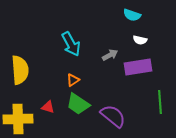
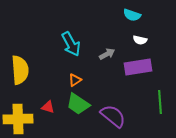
gray arrow: moved 3 px left, 1 px up
orange triangle: moved 2 px right
